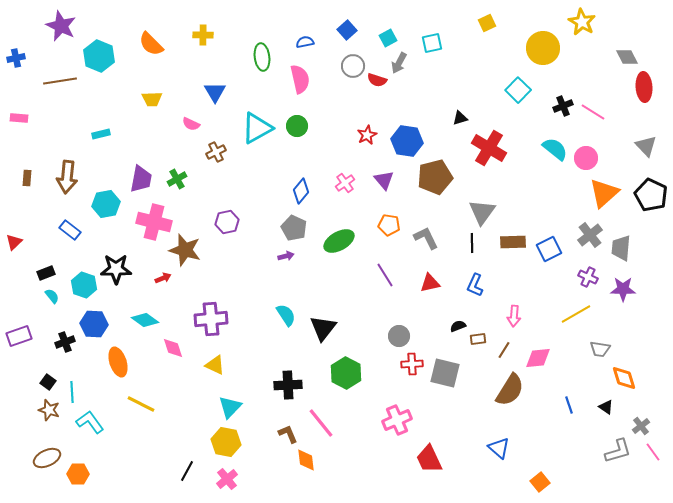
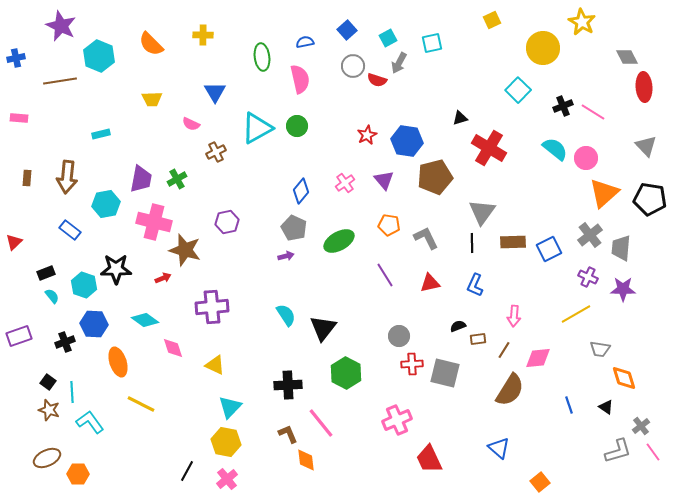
yellow square at (487, 23): moved 5 px right, 3 px up
black pentagon at (651, 195): moved 1 px left, 4 px down; rotated 16 degrees counterclockwise
purple cross at (211, 319): moved 1 px right, 12 px up
